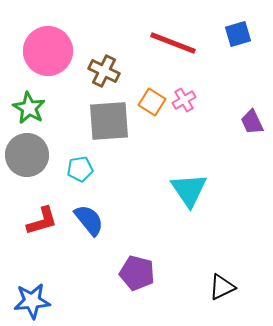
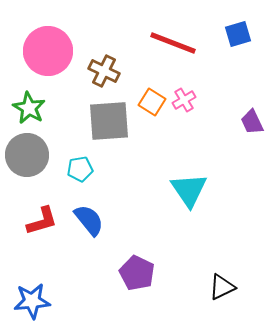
purple pentagon: rotated 12 degrees clockwise
